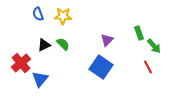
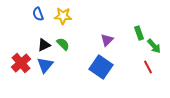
blue triangle: moved 5 px right, 14 px up
